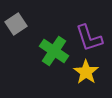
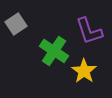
purple L-shape: moved 7 px up
yellow star: moved 2 px left, 1 px up
